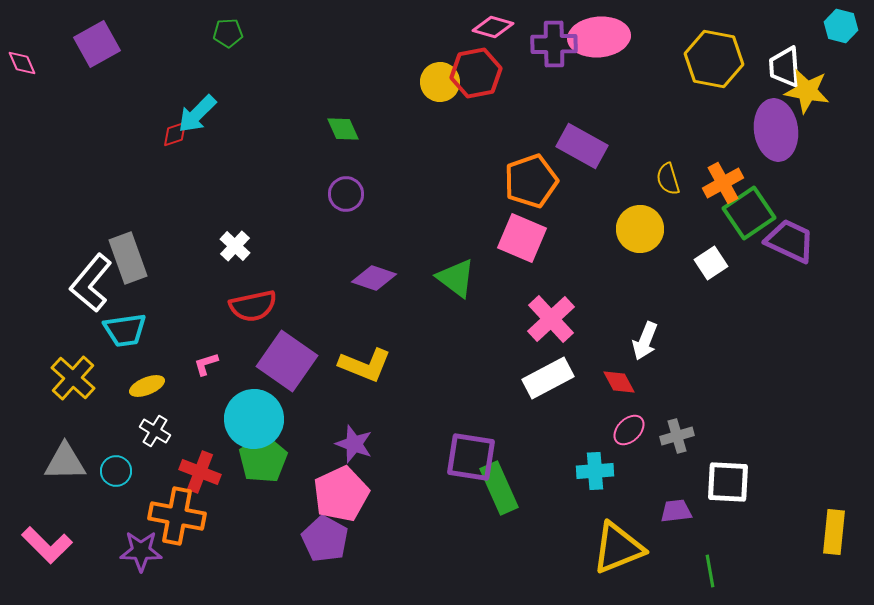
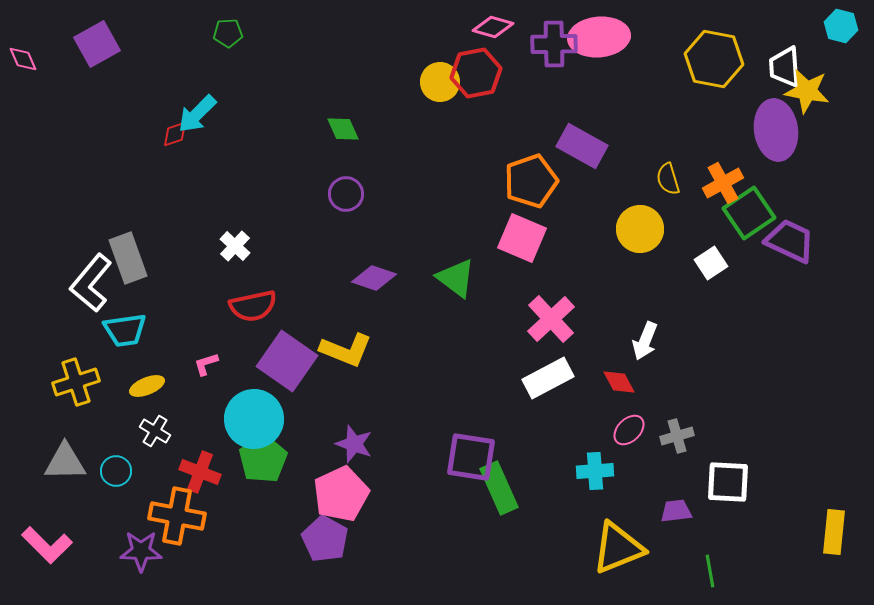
pink diamond at (22, 63): moved 1 px right, 4 px up
yellow L-shape at (365, 365): moved 19 px left, 15 px up
yellow cross at (73, 378): moved 3 px right, 4 px down; rotated 30 degrees clockwise
